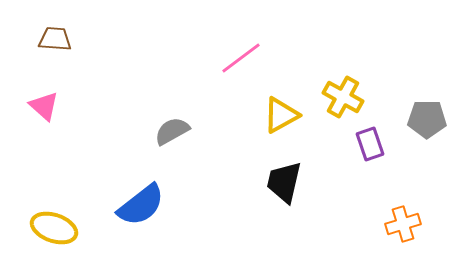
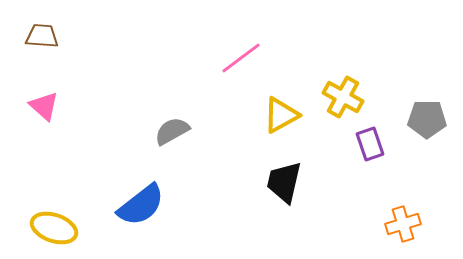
brown trapezoid: moved 13 px left, 3 px up
